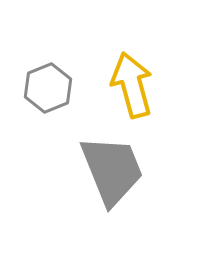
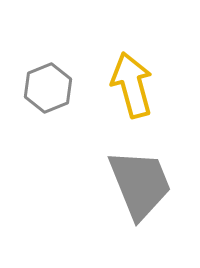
gray trapezoid: moved 28 px right, 14 px down
